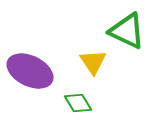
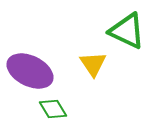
yellow triangle: moved 2 px down
green diamond: moved 25 px left, 6 px down
